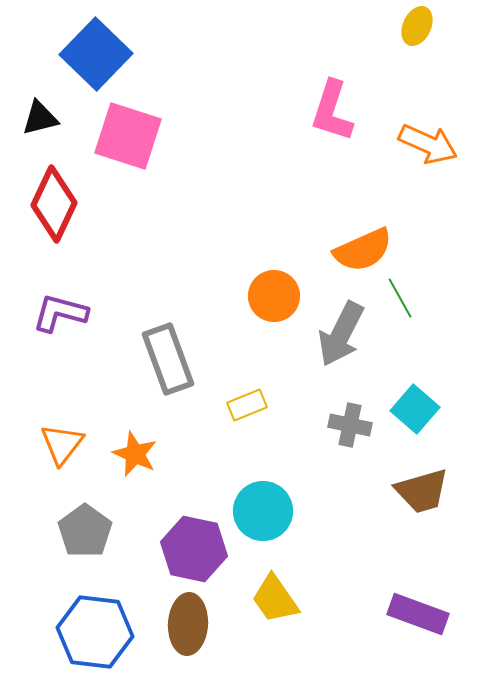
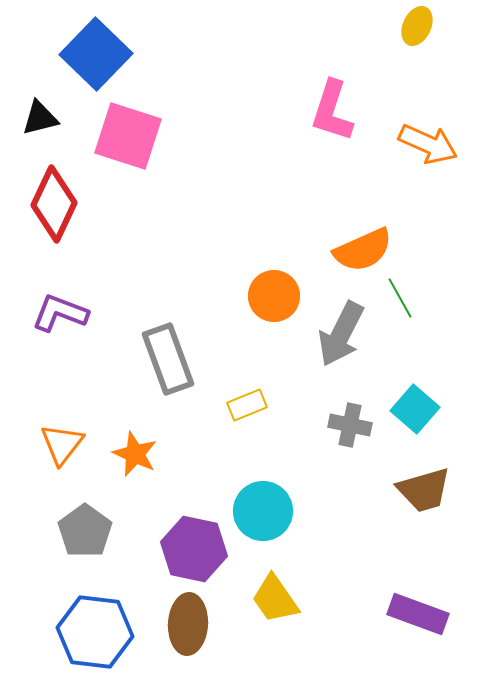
purple L-shape: rotated 6 degrees clockwise
brown trapezoid: moved 2 px right, 1 px up
